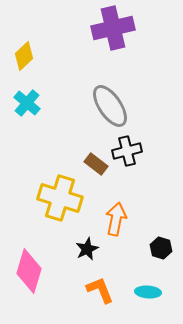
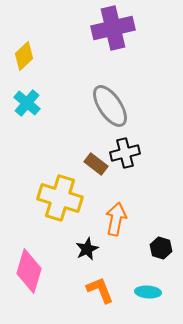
black cross: moved 2 px left, 2 px down
